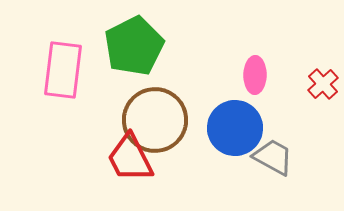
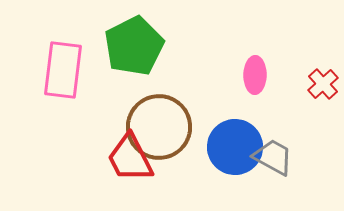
brown circle: moved 4 px right, 7 px down
blue circle: moved 19 px down
